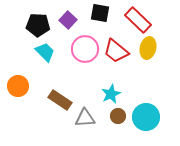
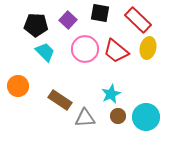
black pentagon: moved 2 px left
